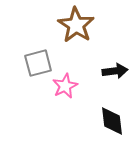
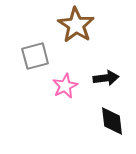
gray square: moved 3 px left, 7 px up
black arrow: moved 9 px left, 7 px down
